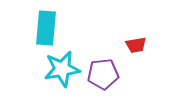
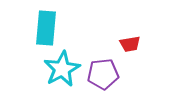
red trapezoid: moved 6 px left, 1 px up
cyan star: rotated 18 degrees counterclockwise
